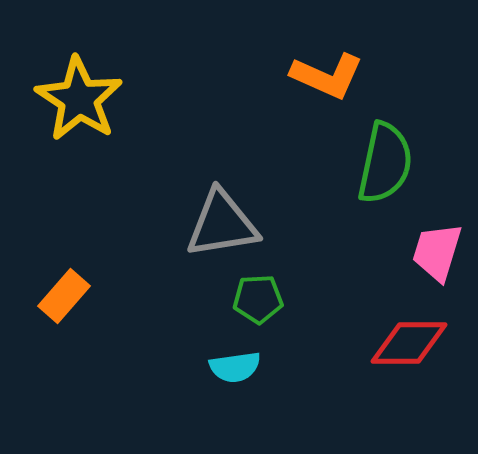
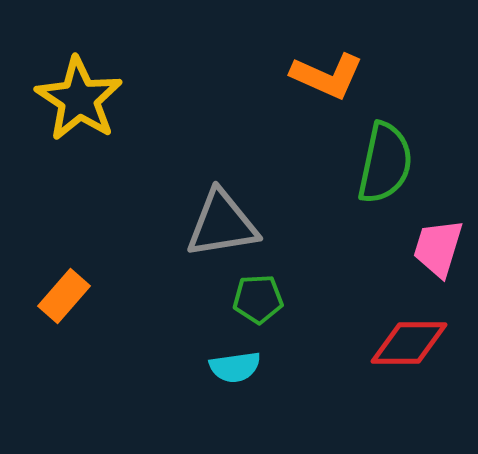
pink trapezoid: moved 1 px right, 4 px up
